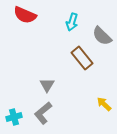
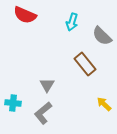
brown rectangle: moved 3 px right, 6 px down
cyan cross: moved 1 px left, 14 px up; rotated 21 degrees clockwise
